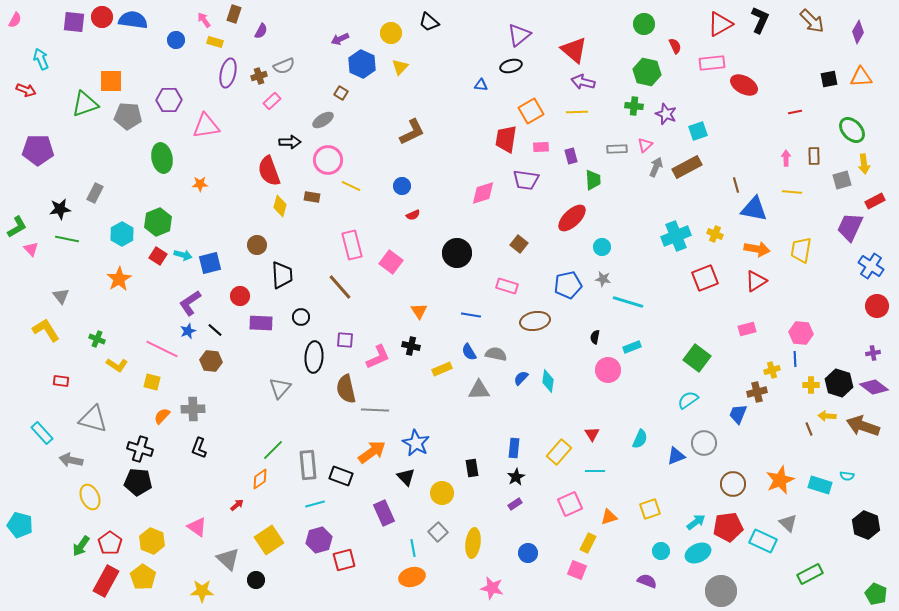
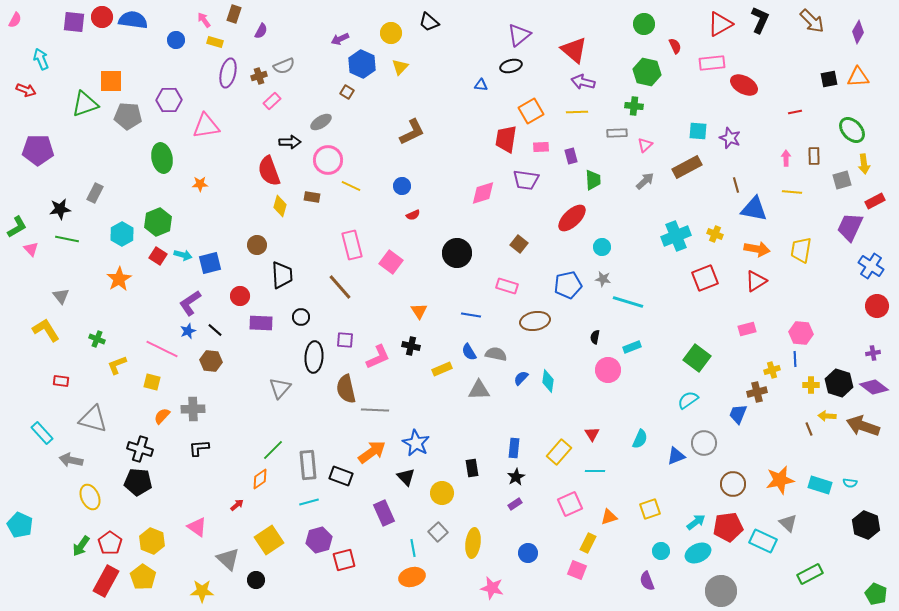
orange triangle at (861, 77): moved 3 px left
brown square at (341, 93): moved 6 px right, 1 px up
purple star at (666, 114): moved 64 px right, 24 px down
gray ellipse at (323, 120): moved 2 px left, 2 px down
cyan square at (698, 131): rotated 24 degrees clockwise
gray rectangle at (617, 149): moved 16 px up
gray arrow at (656, 167): moved 11 px left, 14 px down; rotated 24 degrees clockwise
yellow L-shape at (117, 365): rotated 125 degrees clockwise
black L-shape at (199, 448): rotated 65 degrees clockwise
cyan semicircle at (847, 476): moved 3 px right, 7 px down
orange star at (780, 480): rotated 12 degrees clockwise
cyan line at (315, 504): moved 6 px left, 2 px up
cyan pentagon at (20, 525): rotated 10 degrees clockwise
purple semicircle at (647, 581): rotated 132 degrees counterclockwise
